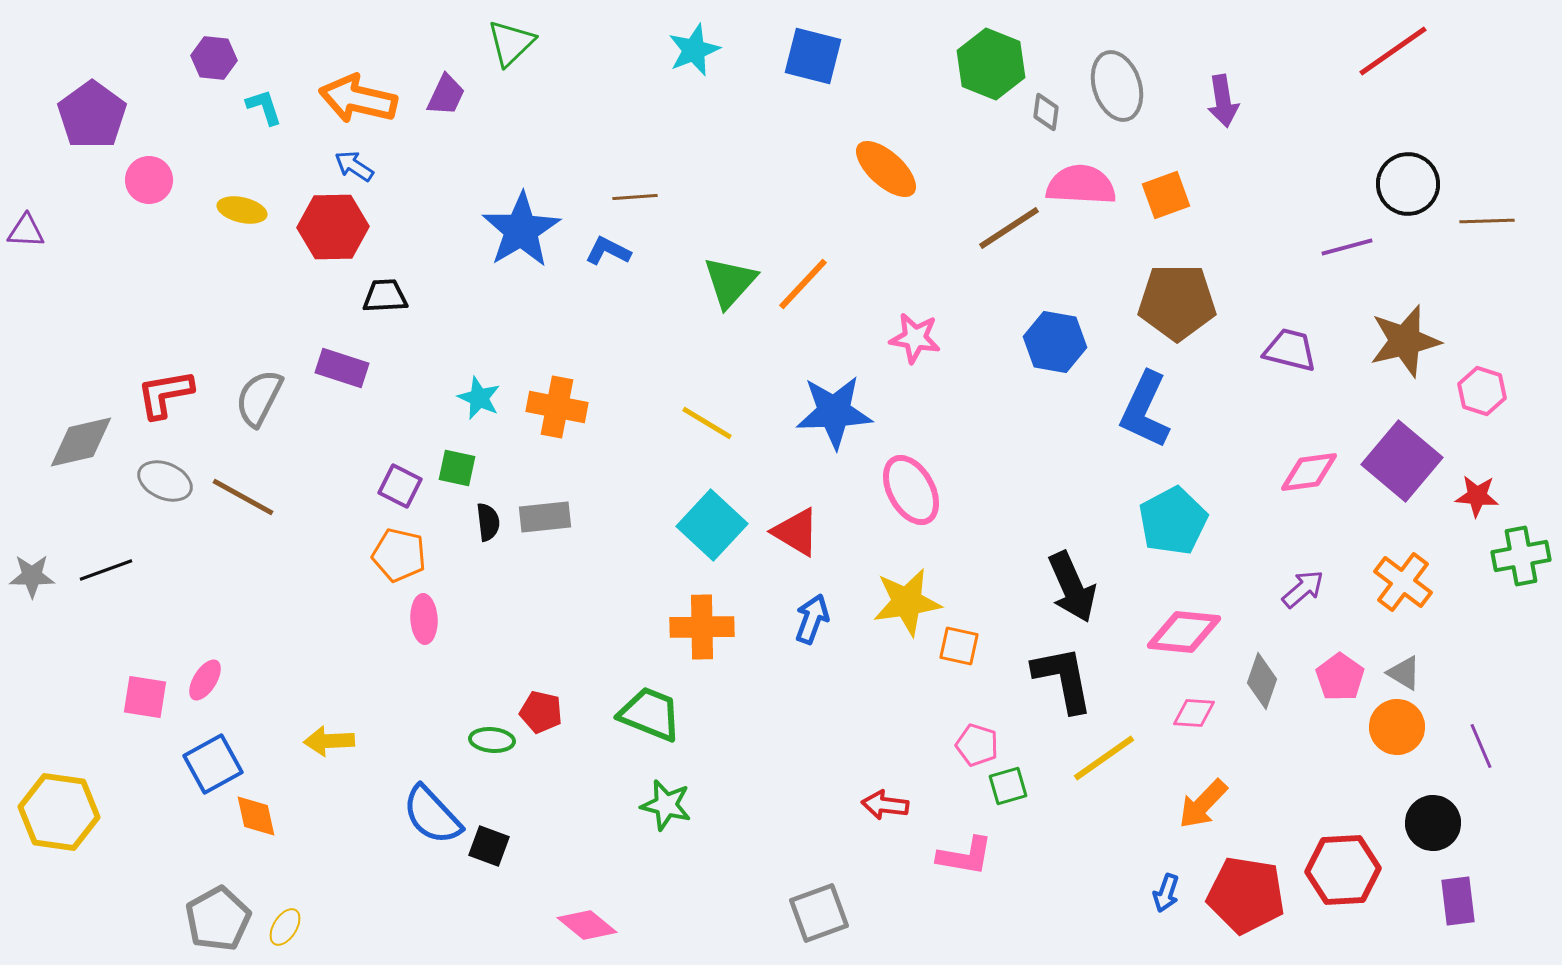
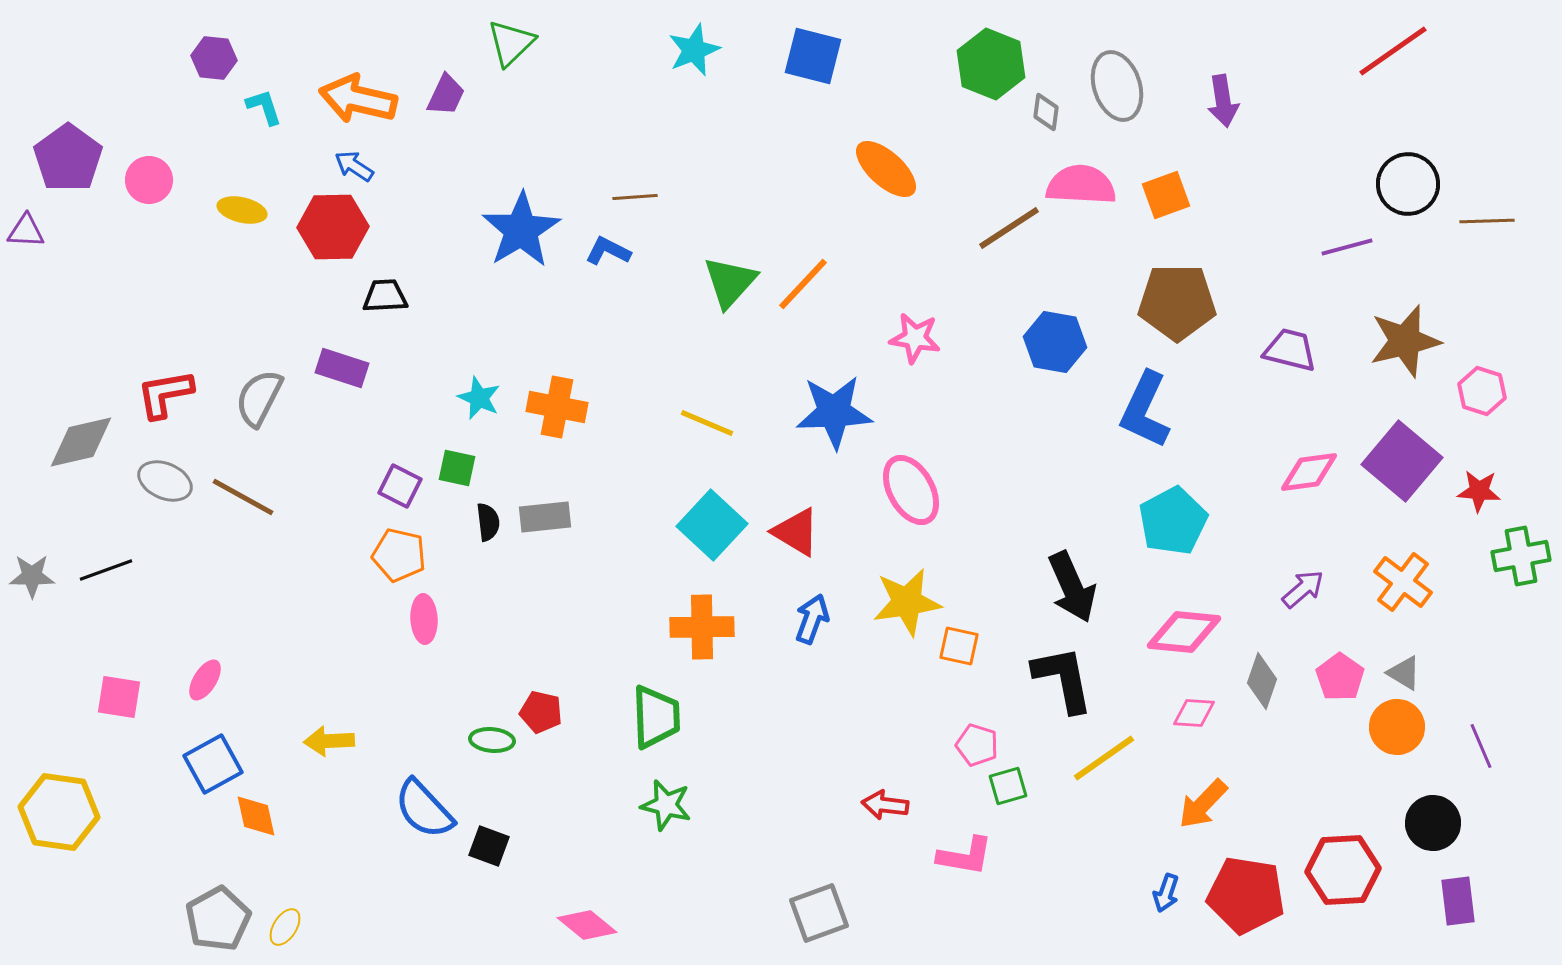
purple pentagon at (92, 115): moved 24 px left, 43 px down
yellow line at (707, 423): rotated 8 degrees counterclockwise
red star at (1477, 496): moved 2 px right, 5 px up
pink square at (145, 697): moved 26 px left
green trapezoid at (650, 714): moved 6 px right, 3 px down; rotated 66 degrees clockwise
blue semicircle at (432, 815): moved 8 px left, 6 px up
